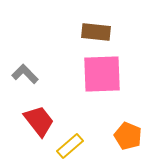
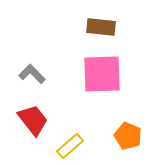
brown rectangle: moved 5 px right, 5 px up
gray L-shape: moved 7 px right
red trapezoid: moved 6 px left, 1 px up
